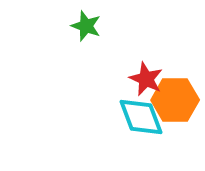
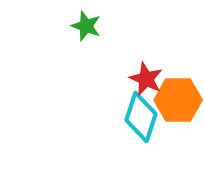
orange hexagon: moved 3 px right
cyan diamond: rotated 39 degrees clockwise
